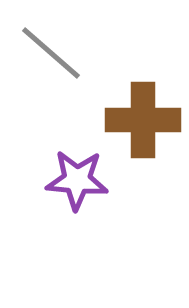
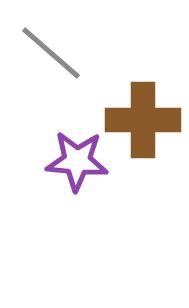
purple star: moved 19 px up
